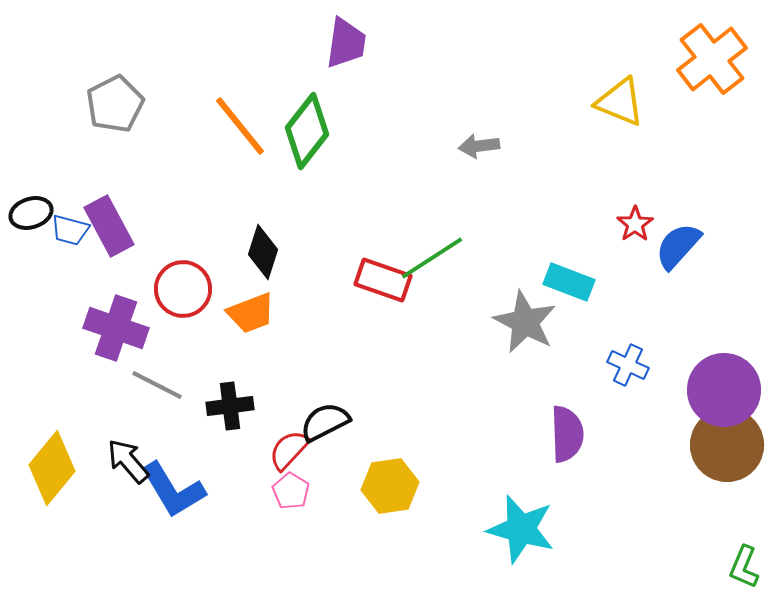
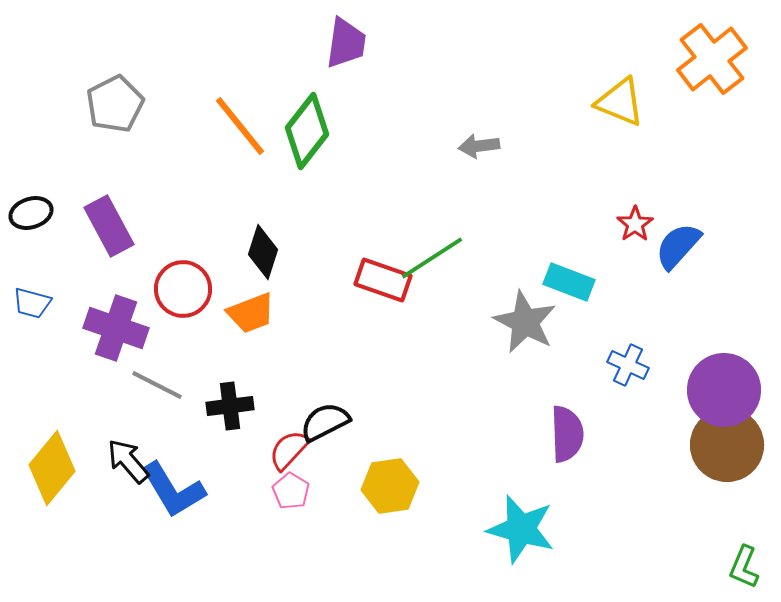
blue trapezoid: moved 38 px left, 73 px down
